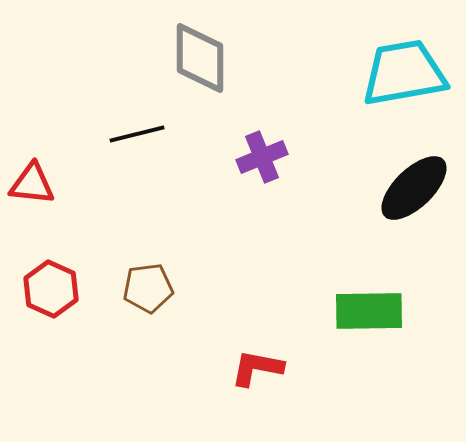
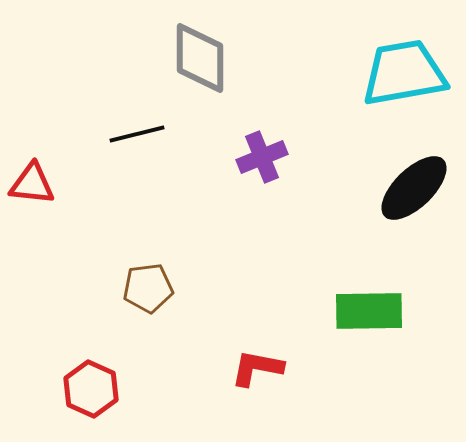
red hexagon: moved 40 px right, 100 px down
